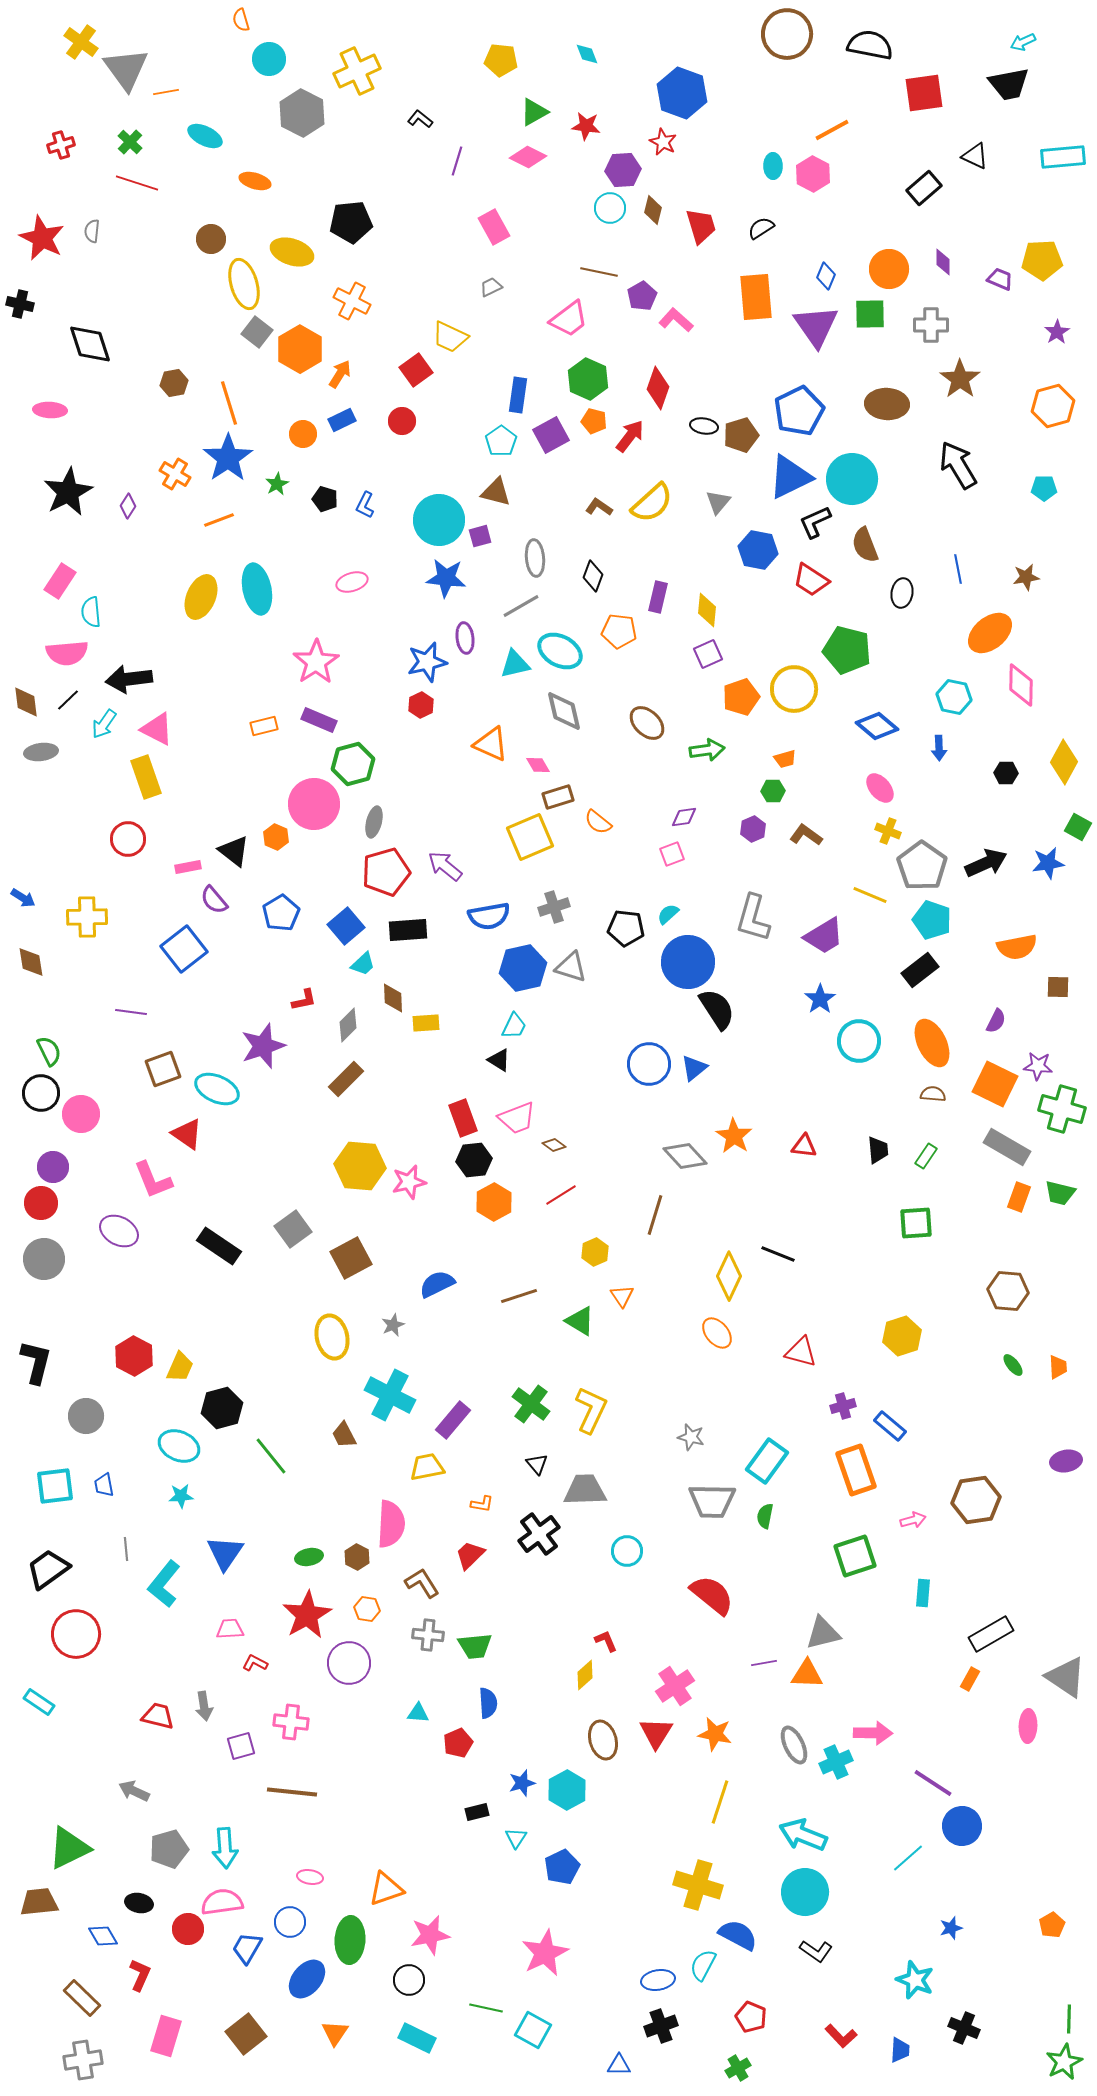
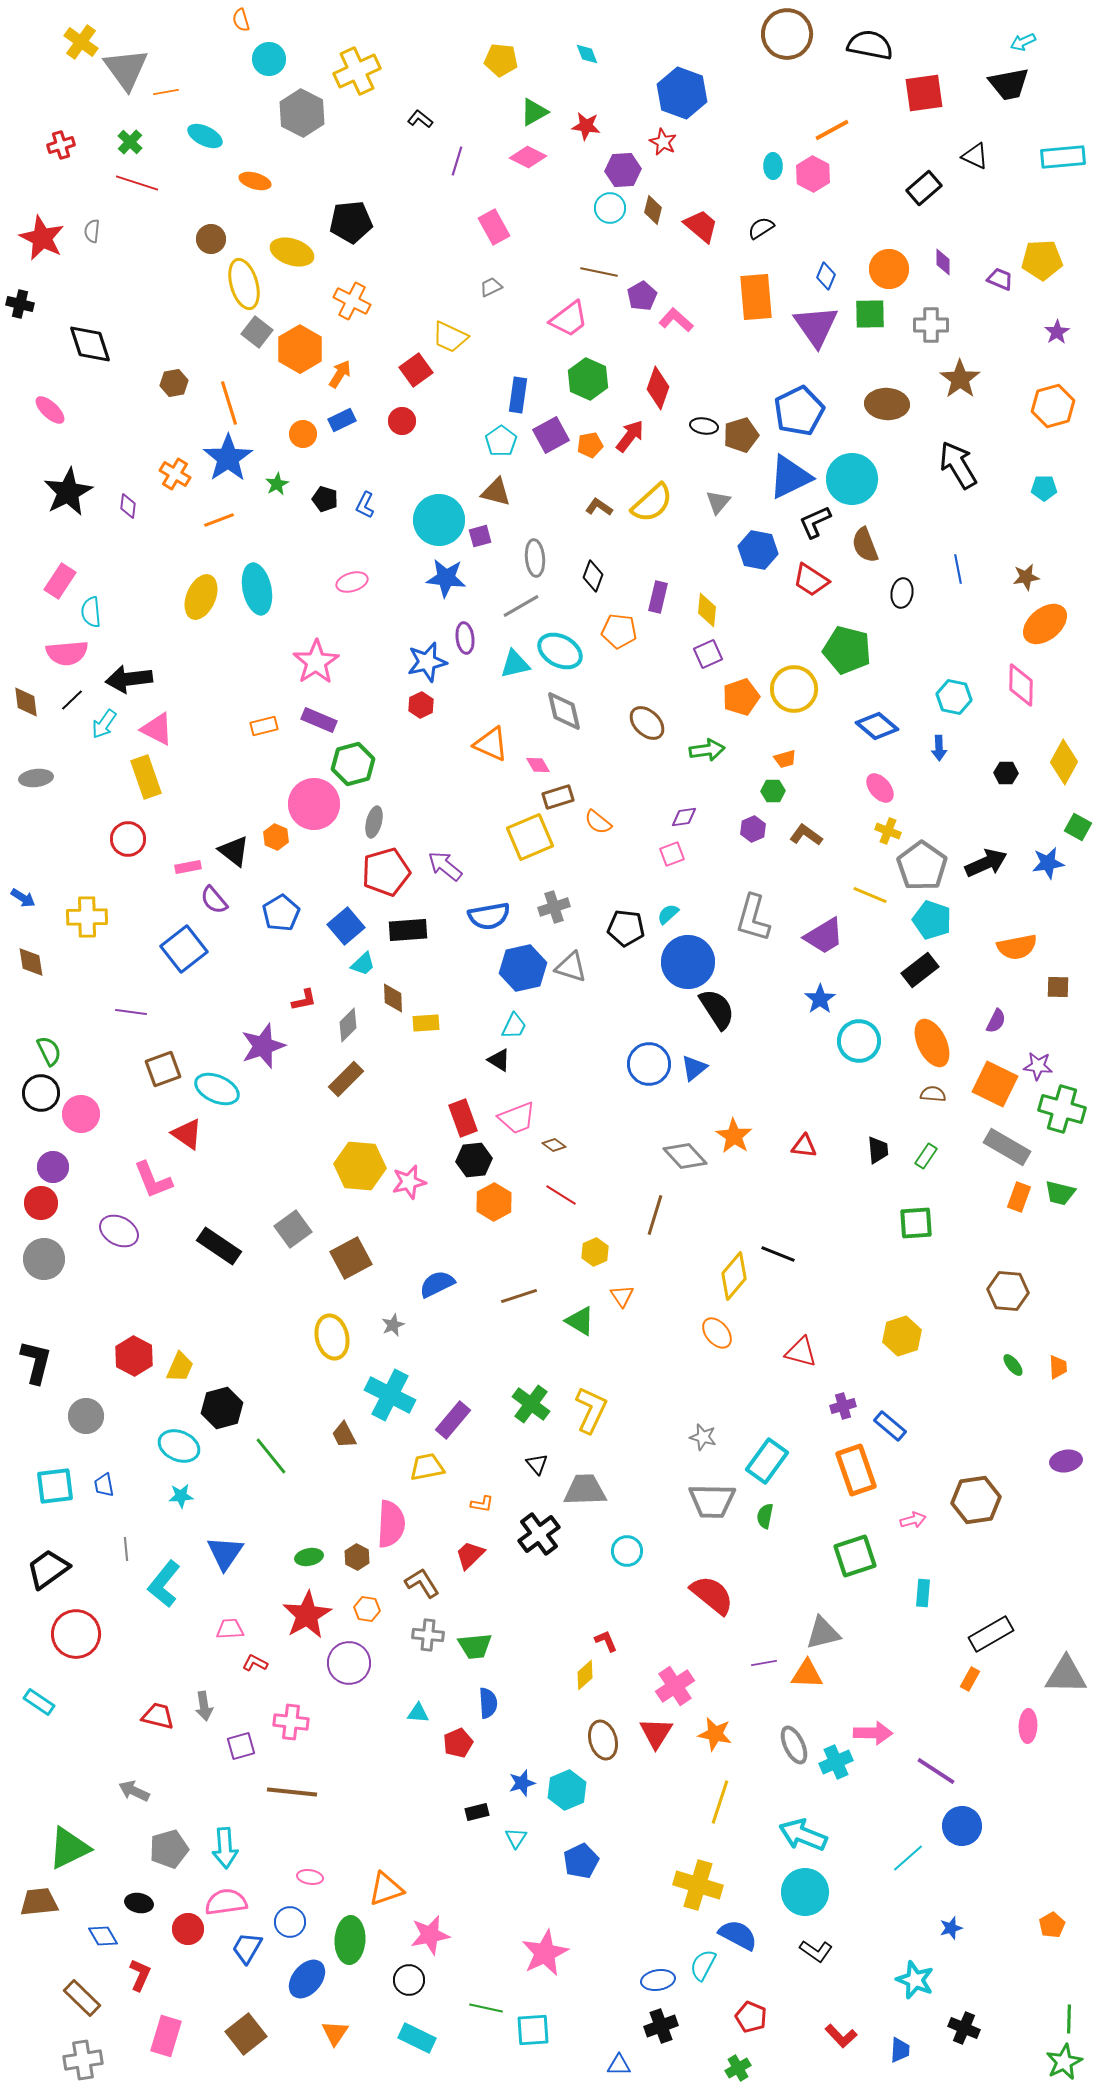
red trapezoid at (701, 226): rotated 33 degrees counterclockwise
pink ellipse at (50, 410): rotated 40 degrees clockwise
orange pentagon at (594, 421): moved 4 px left, 24 px down; rotated 25 degrees counterclockwise
purple diamond at (128, 506): rotated 25 degrees counterclockwise
orange ellipse at (990, 633): moved 55 px right, 9 px up
black line at (68, 700): moved 4 px right
gray ellipse at (41, 752): moved 5 px left, 26 px down
red line at (561, 1195): rotated 64 degrees clockwise
yellow diamond at (729, 1276): moved 5 px right; rotated 15 degrees clockwise
gray star at (691, 1437): moved 12 px right
gray triangle at (1066, 1677): moved 2 px up; rotated 33 degrees counterclockwise
purple line at (933, 1783): moved 3 px right, 12 px up
cyan hexagon at (567, 1790): rotated 6 degrees clockwise
blue pentagon at (562, 1867): moved 19 px right, 6 px up
pink semicircle at (222, 1902): moved 4 px right
cyan square at (533, 2030): rotated 33 degrees counterclockwise
